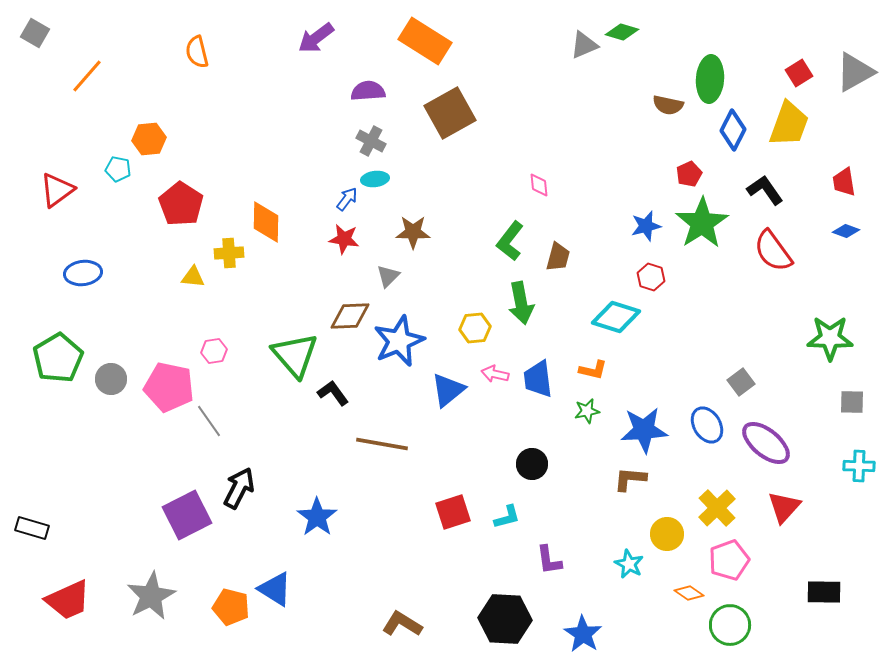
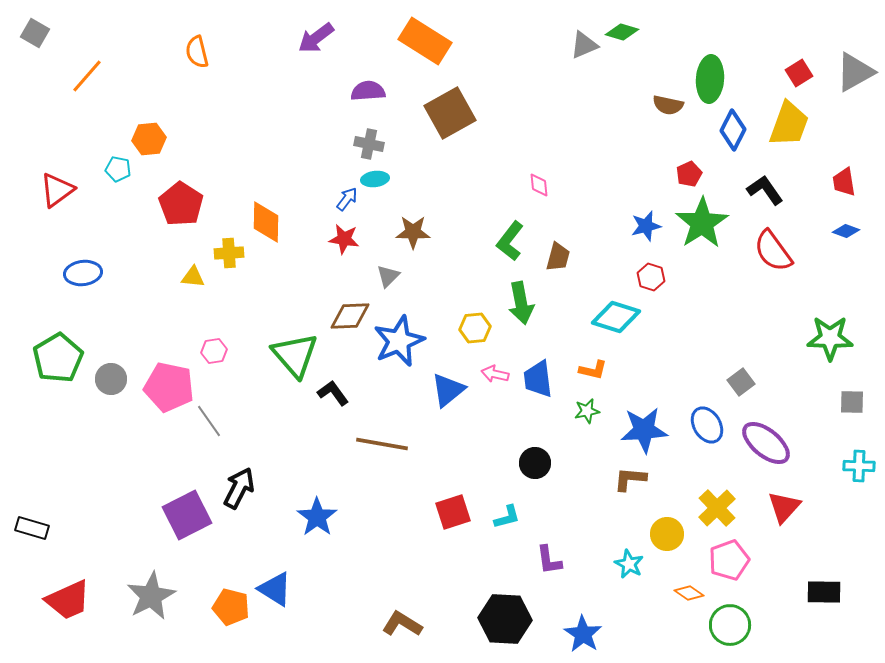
gray cross at (371, 141): moved 2 px left, 3 px down; rotated 16 degrees counterclockwise
black circle at (532, 464): moved 3 px right, 1 px up
